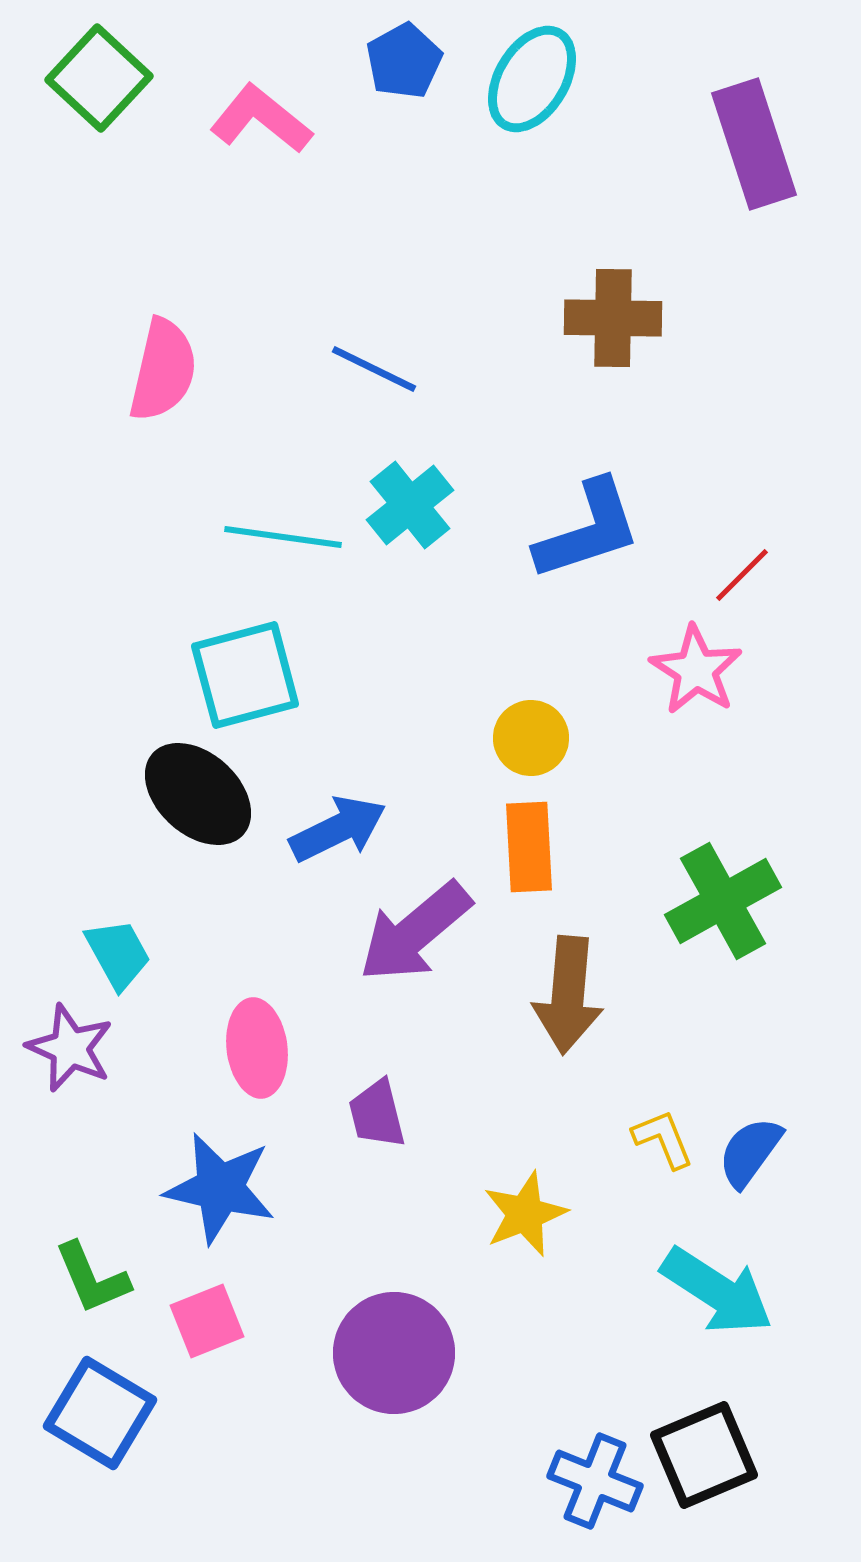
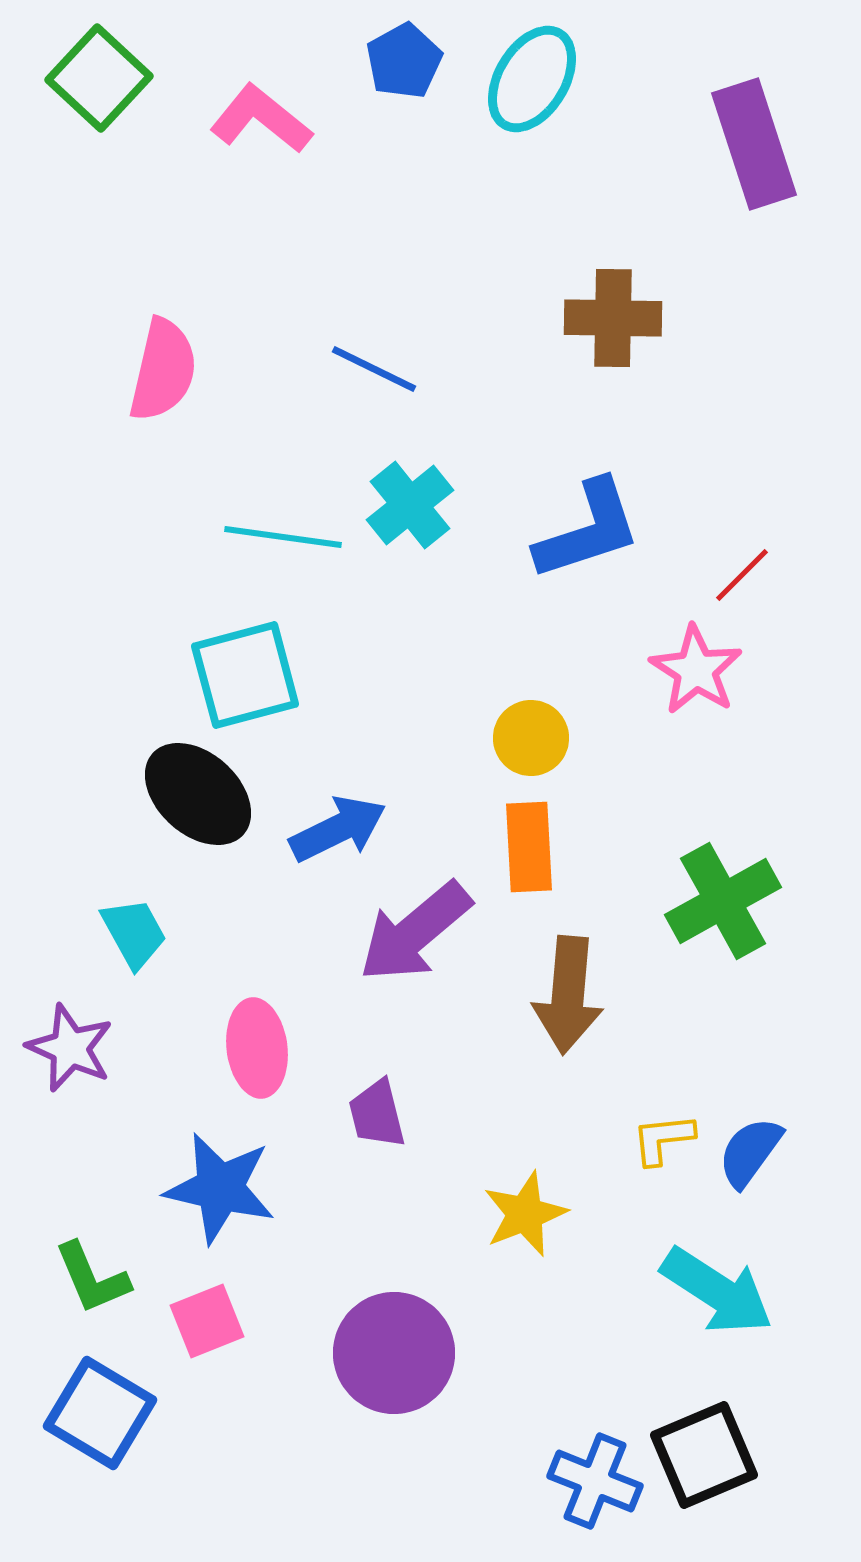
cyan trapezoid: moved 16 px right, 21 px up
yellow L-shape: rotated 74 degrees counterclockwise
